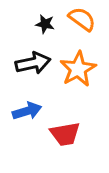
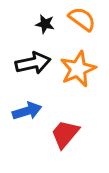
orange star: rotated 6 degrees clockwise
red trapezoid: rotated 140 degrees clockwise
